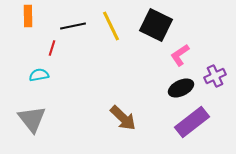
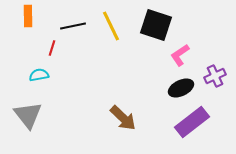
black square: rotated 8 degrees counterclockwise
gray triangle: moved 4 px left, 4 px up
